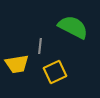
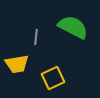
gray line: moved 4 px left, 9 px up
yellow square: moved 2 px left, 6 px down
